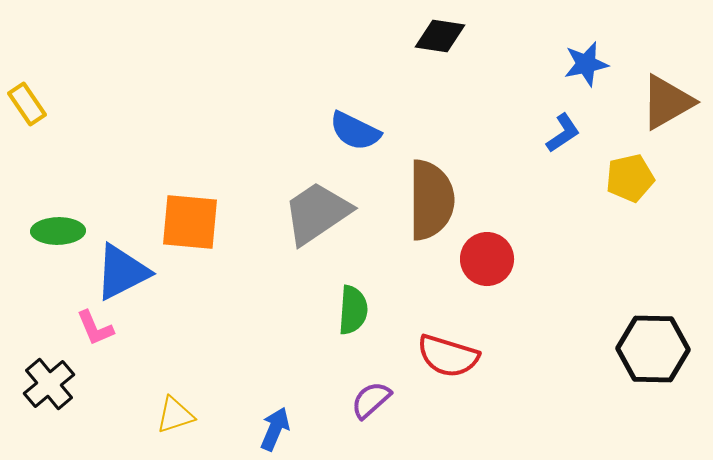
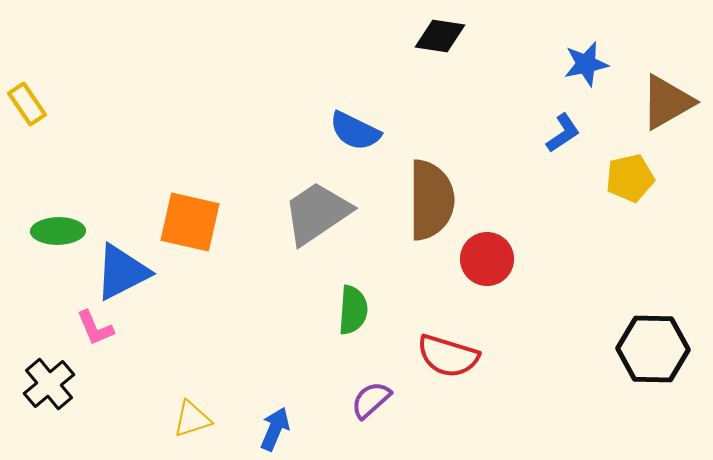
orange square: rotated 8 degrees clockwise
yellow triangle: moved 17 px right, 4 px down
